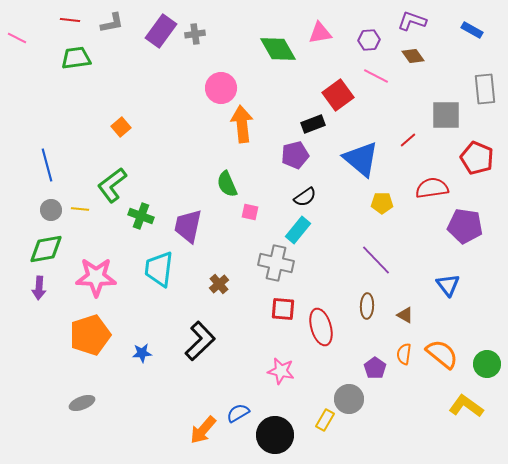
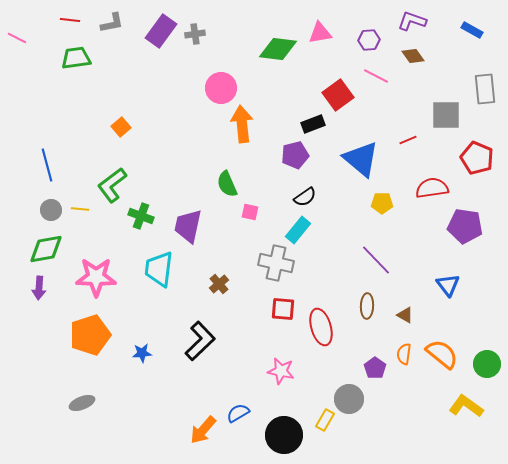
green diamond at (278, 49): rotated 54 degrees counterclockwise
red line at (408, 140): rotated 18 degrees clockwise
black circle at (275, 435): moved 9 px right
